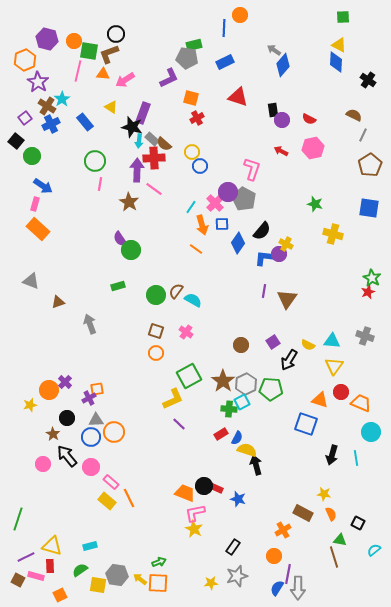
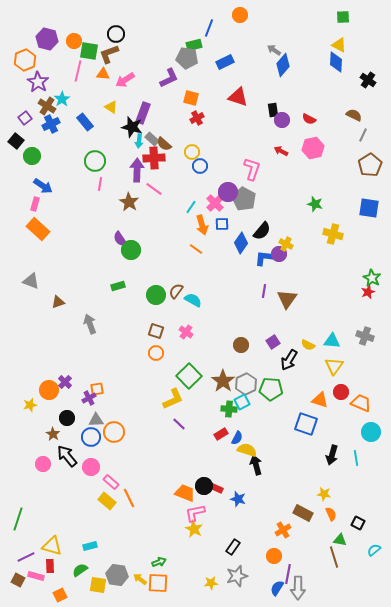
blue line at (224, 28): moved 15 px left; rotated 18 degrees clockwise
blue diamond at (238, 243): moved 3 px right
green square at (189, 376): rotated 15 degrees counterclockwise
